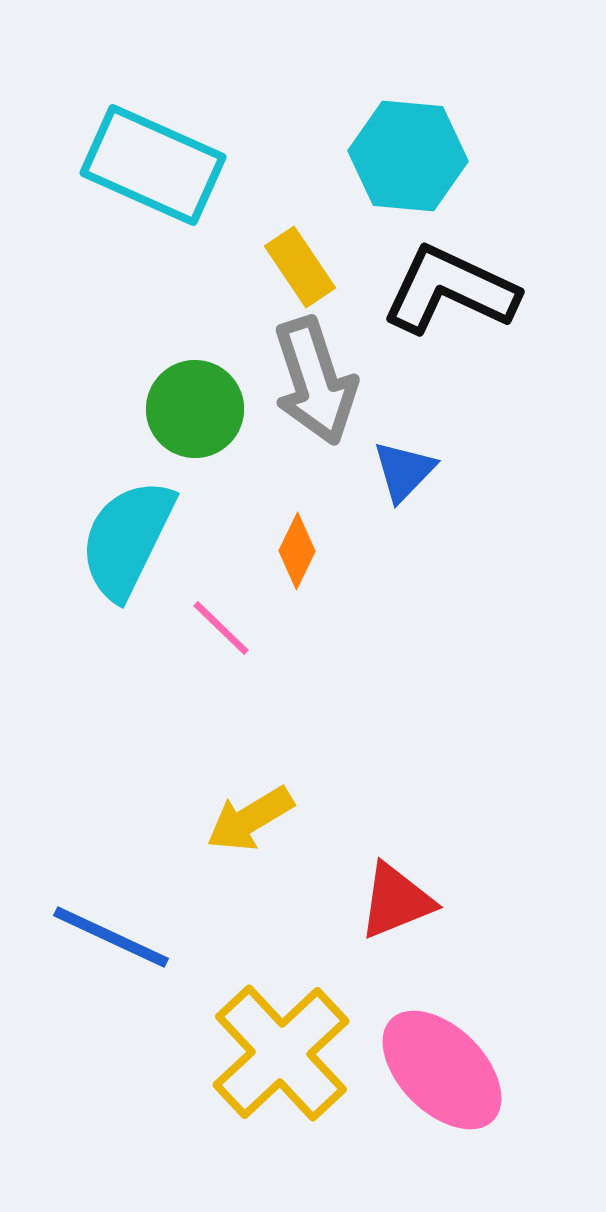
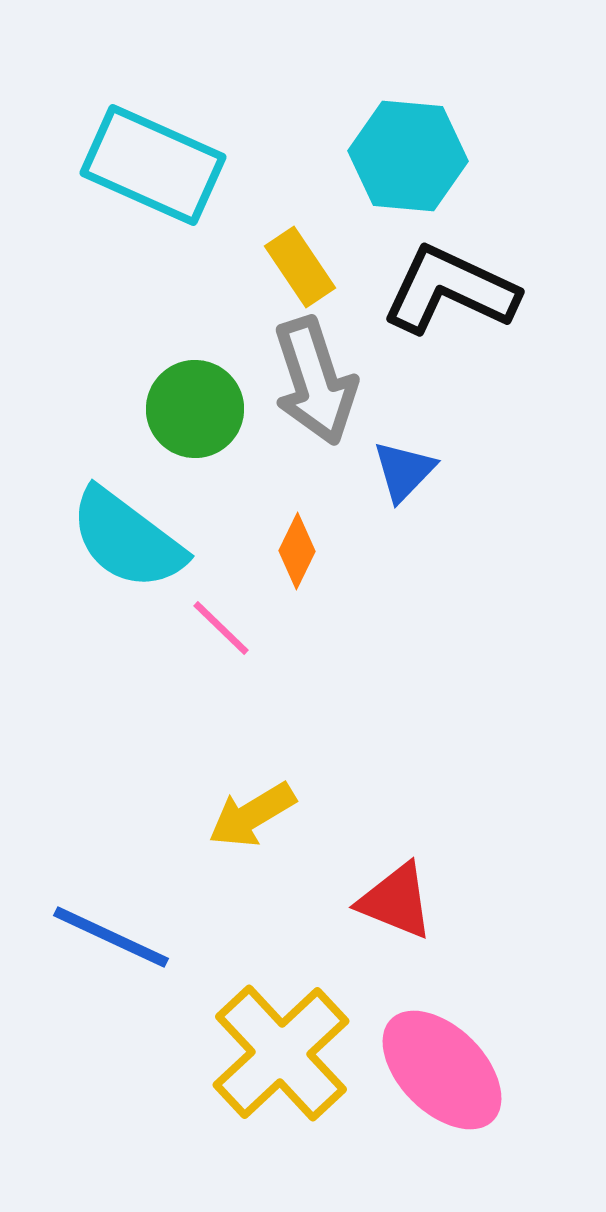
cyan semicircle: rotated 79 degrees counterclockwise
yellow arrow: moved 2 px right, 4 px up
red triangle: rotated 44 degrees clockwise
